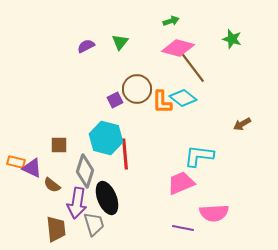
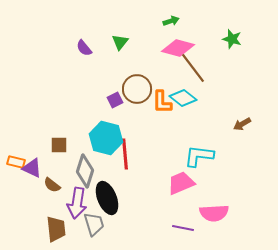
purple semicircle: moved 2 px left, 2 px down; rotated 102 degrees counterclockwise
